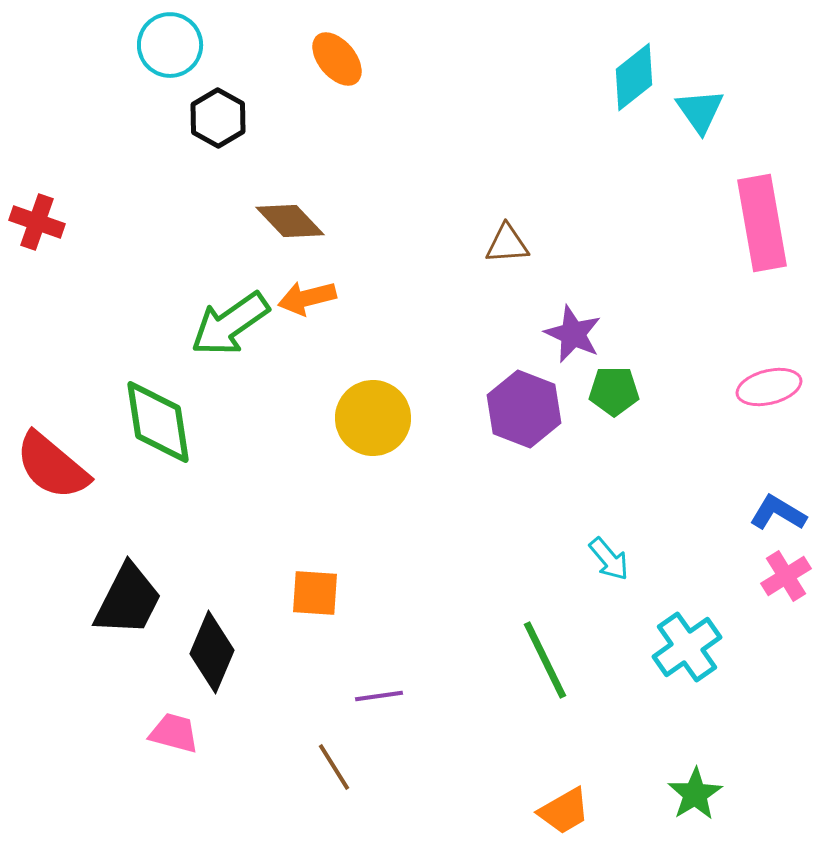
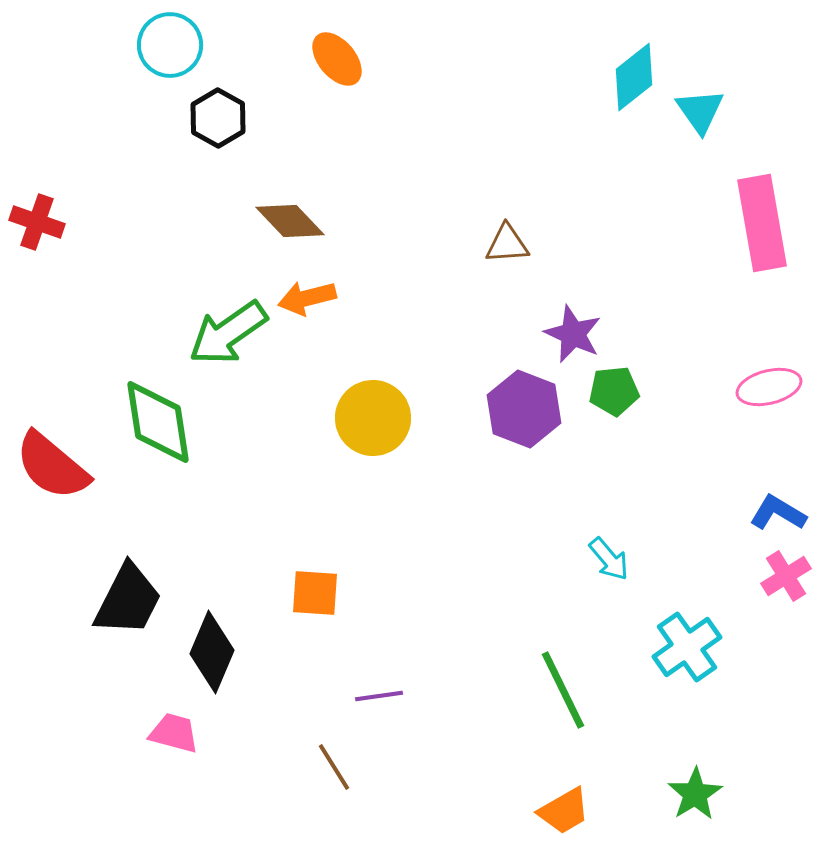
green arrow: moved 2 px left, 9 px down
green pentagon: rotated 6 degrees counterclockwise
green line: moved 18 px right, 30 px down
